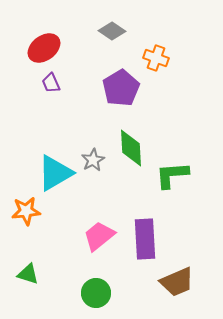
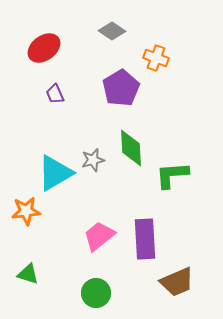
purple trapezoid: moved 4 px right, 11 px down
gray star: rotated 15 degrees clockwise
